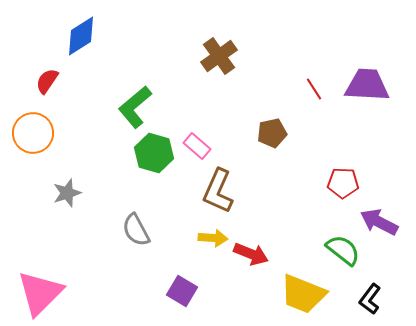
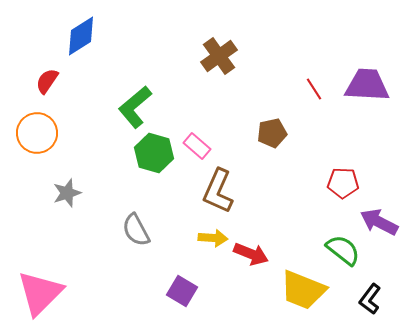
orange circle: moved 4 px right
yellow trapezoid: moved 4 px up
